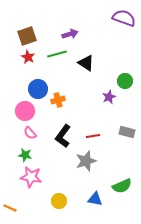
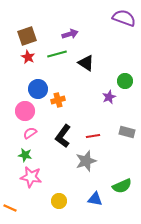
pink semicircle: rotated 96 degrees clockwise
